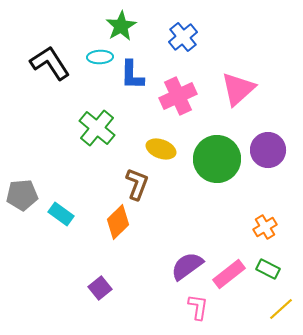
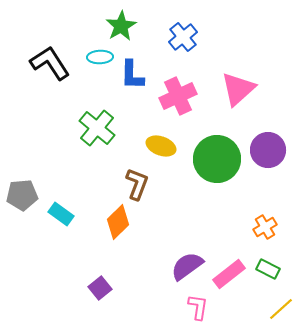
yellow ellipse: moved 3 px up
